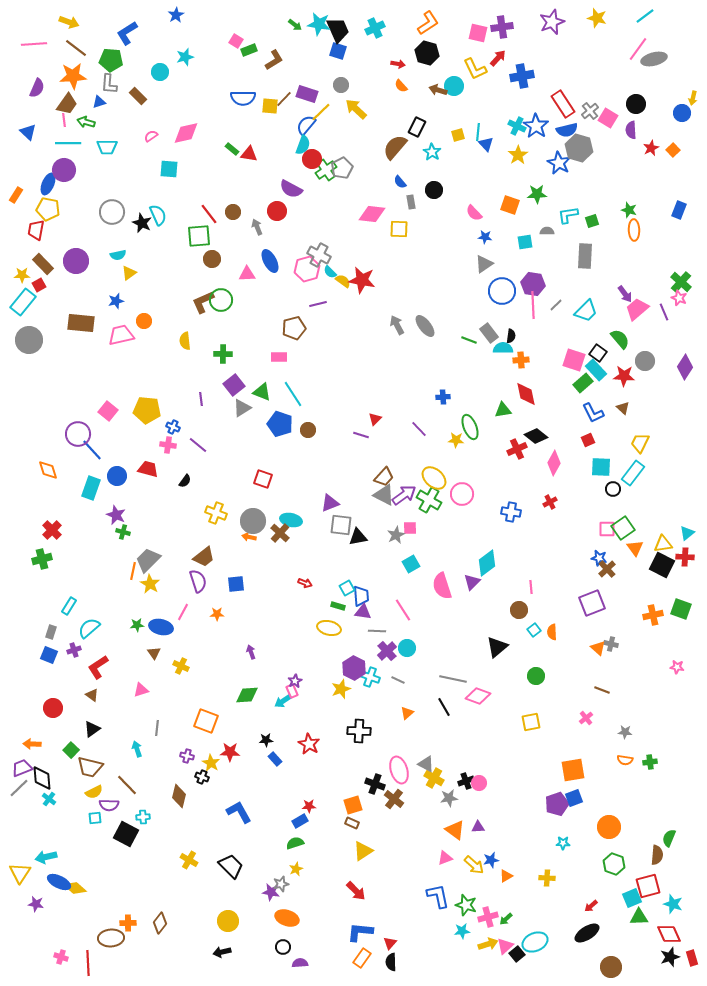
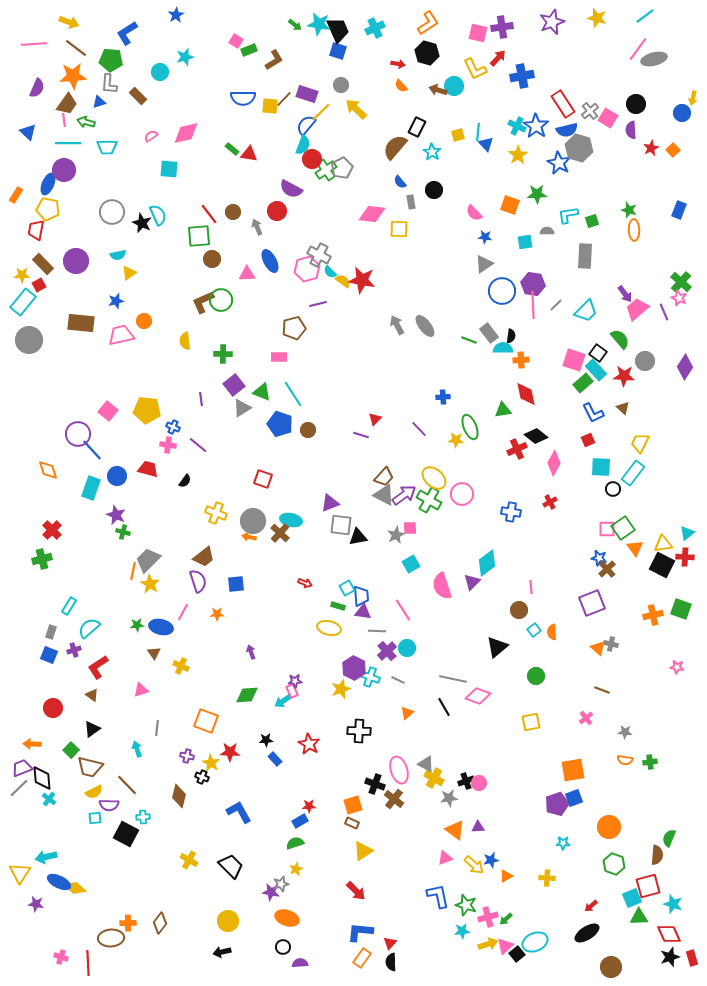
purple star at (295, 681): rotated 24 degrees clockwise
